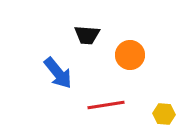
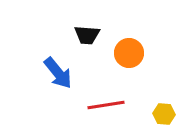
orange circle: moved 1 px left, 2 px up
